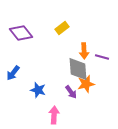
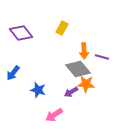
yellow rectangle: rotated 24 degrees counterclockwise
gray diamond: rotated 35 degrees counterclockwise
orange star: rotated 18 degrees clockwise
purple arrow: rotated 96 degrees clockwise
pink arrow: rotated 126 degrees counterclockwise
